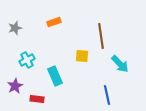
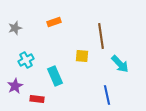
cyan cross: moved 1 px left
